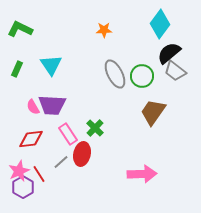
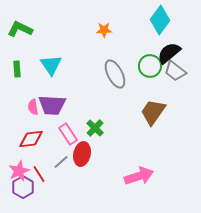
cyan diamond: moved 4 px up
green rectangle: rotated 28 degrees counterclockwise
green circle: moved 8 px right, 10 px up
pink semicircle: rotated 21 degrees clockwise
pink arrow: moved 3 px left, 2 px down; rotated 16 degrees counterclockwise
